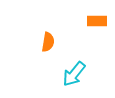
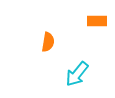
cyan arrow: moved 3 px right
